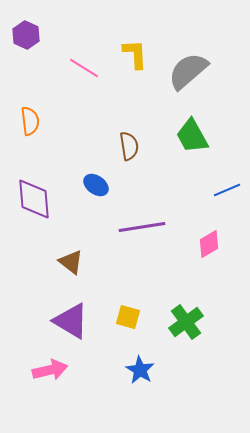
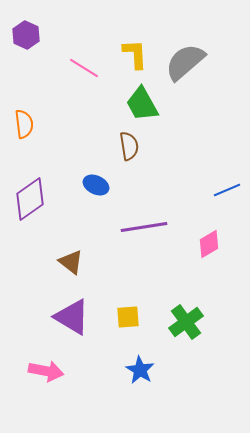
gray semicircle: moved 3 px left, 9 px up
orange semicircle: moved 6 px left, 3 px down
green trapezoid: moved 50 px left, 32 px up
blue ellipse: rotated 10 degrees counterclockwise
purple diamond: moved 4 px left; rotated 60 degrees clockwise
purple line: moved 2 px right
yellow square: rotated 20 degrees counterclockwise
purple triangle: moved 1 px right, 4 px up
pink arrow: moved 4 px left, 1 px down; rotated 24 degrees clockwise
